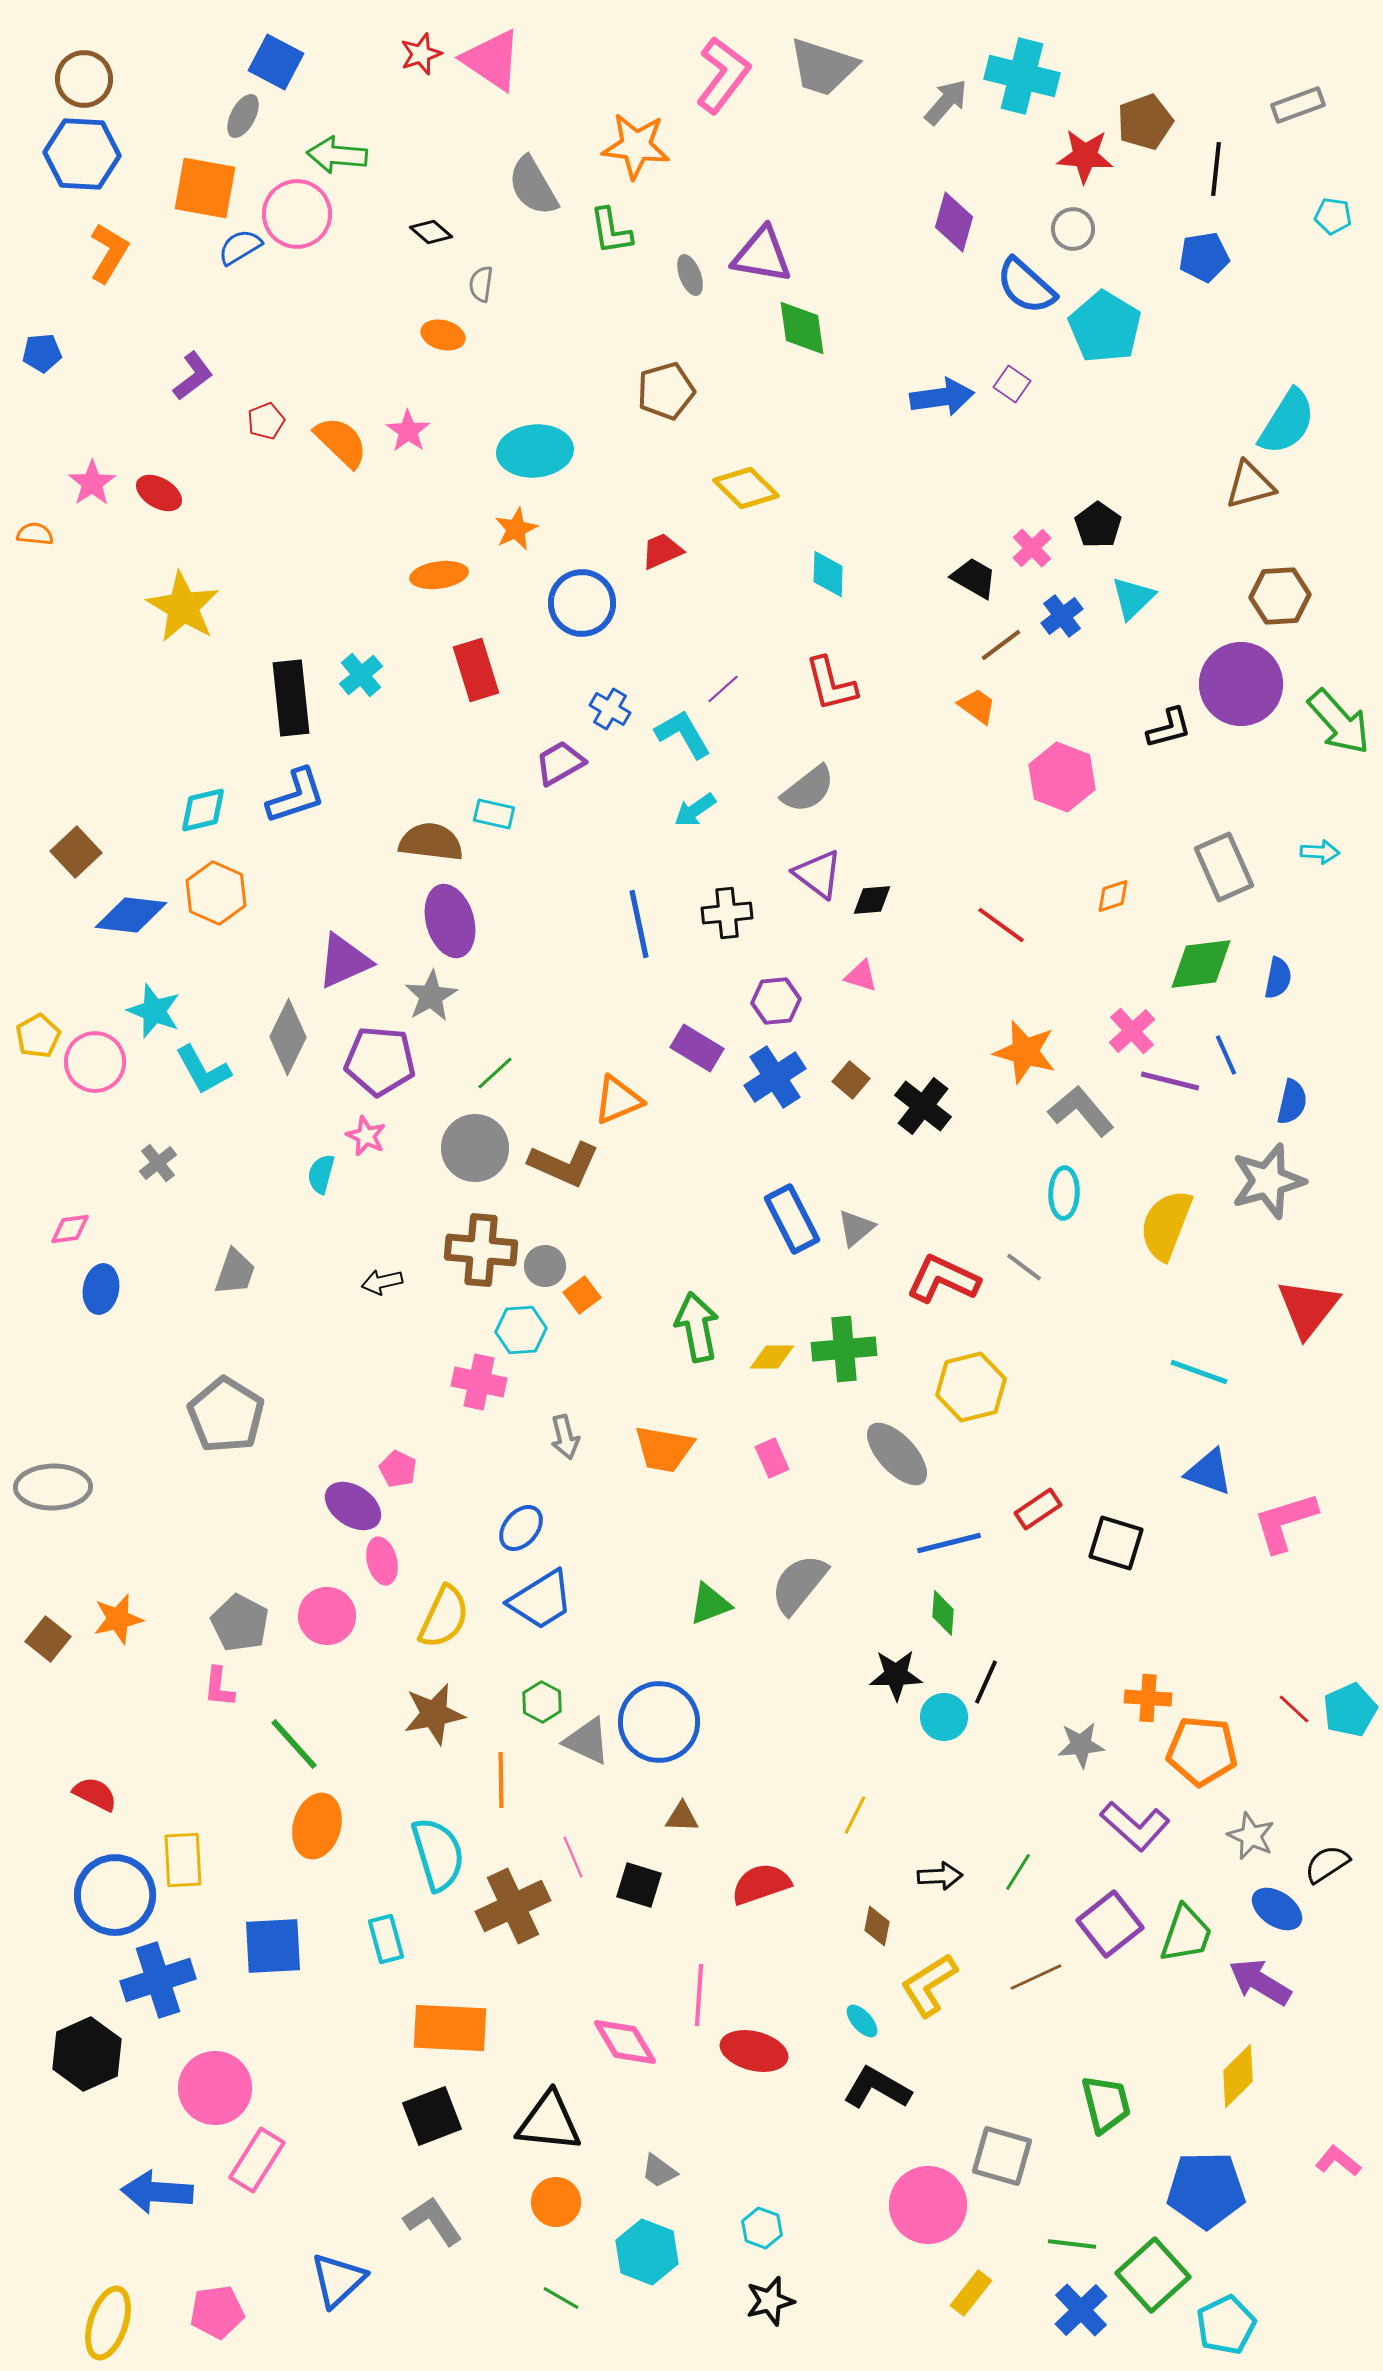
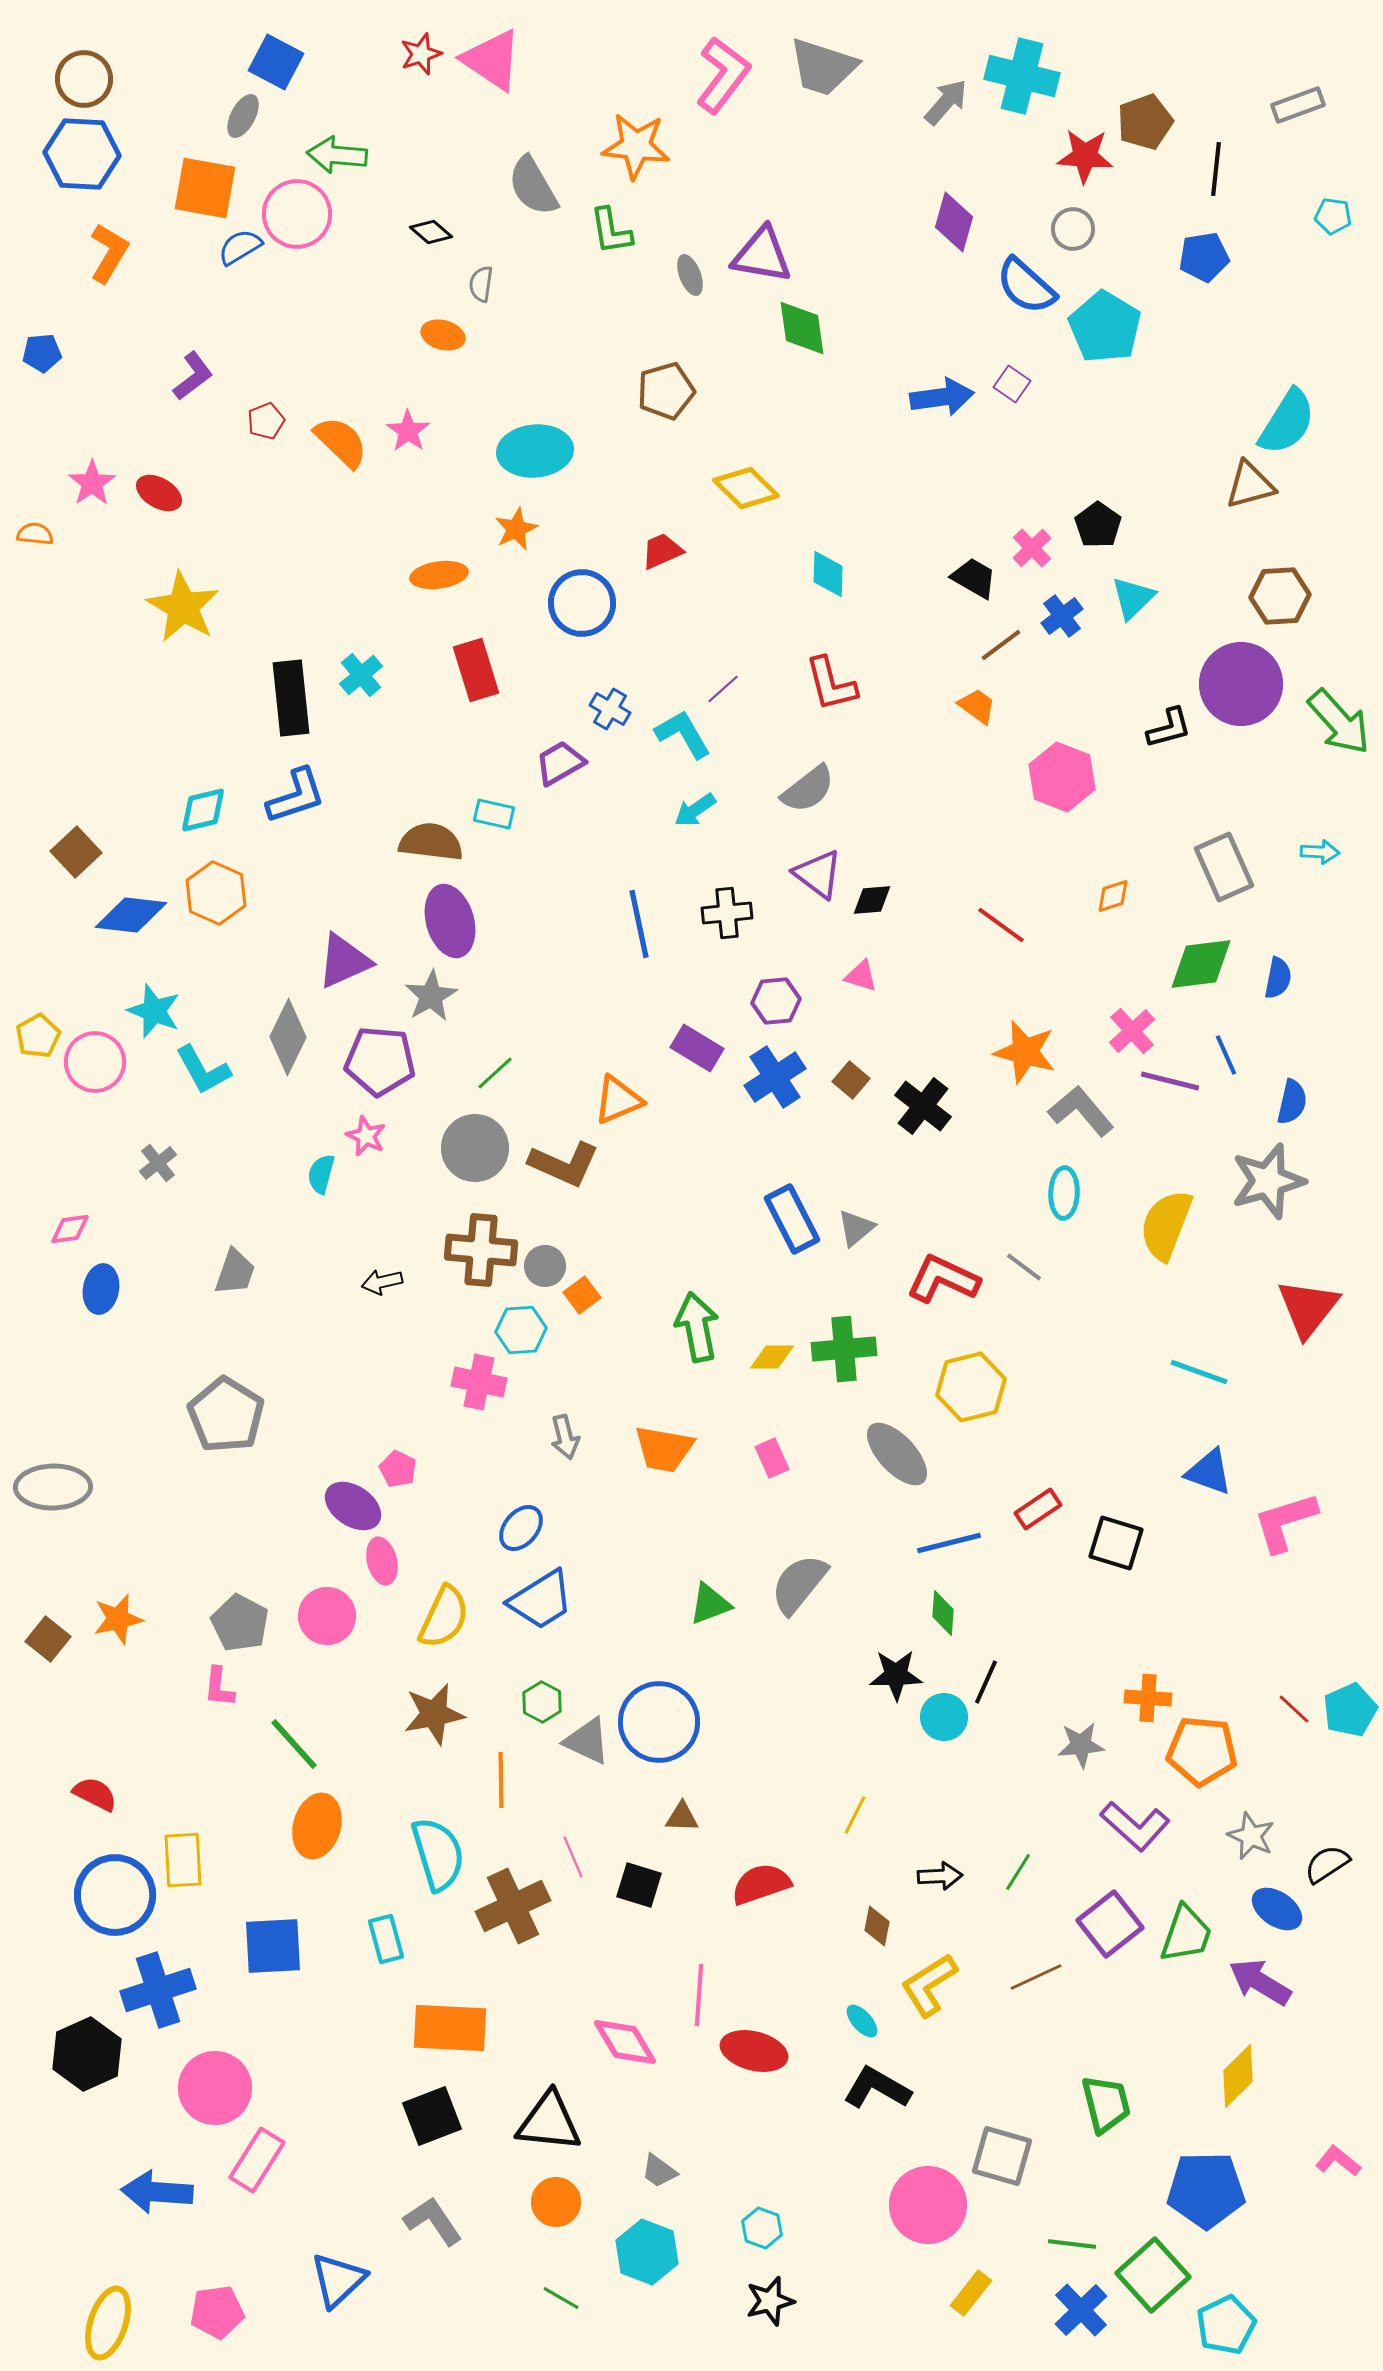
blue cross at (158, 1980): moved 10 px down
